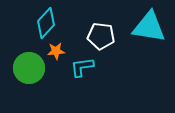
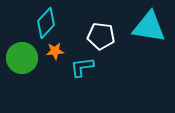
orange star: moved 1 px left
green circle: moved 7 px left, 10 px up
